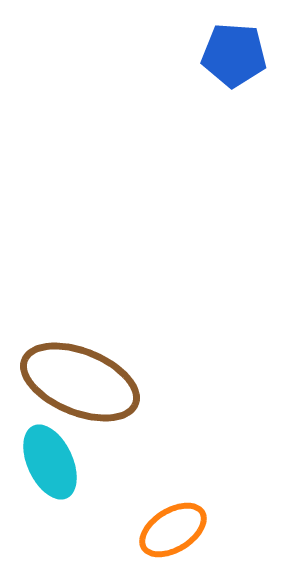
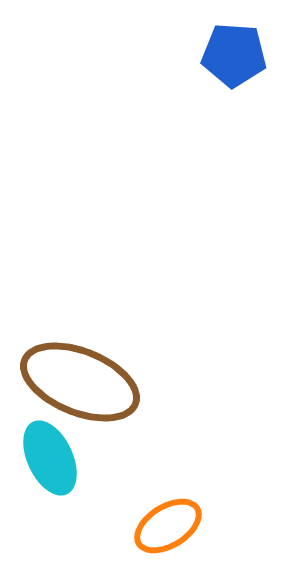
cyan ellipse: moved 4 px up
orange ellipse: moved 5 px left, 4 px up
